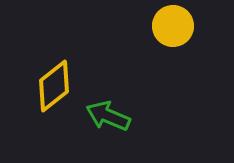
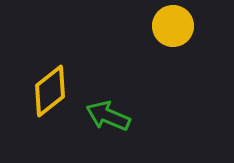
yellow diamond: moved 4 px left, 5 px down
